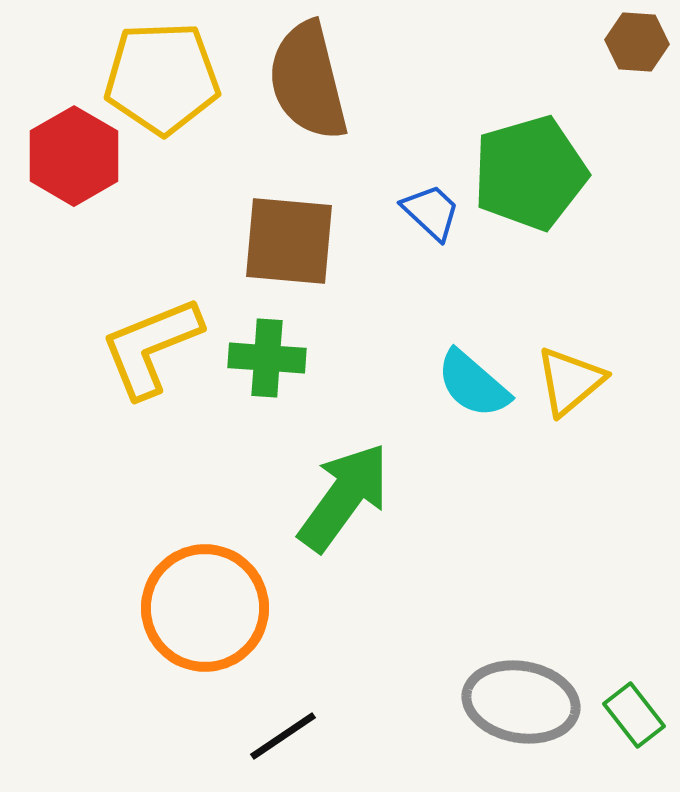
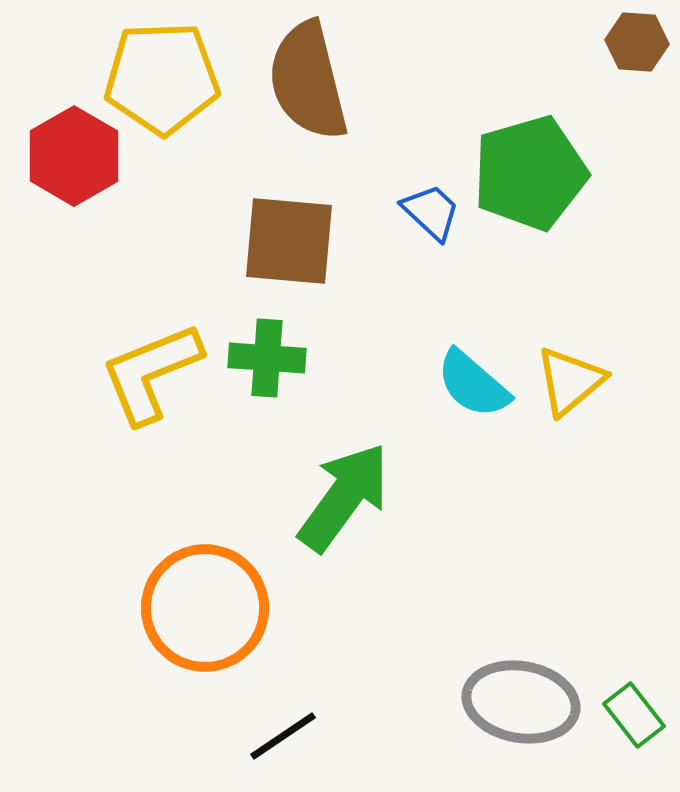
yellow L-shape: moved 26 px down
